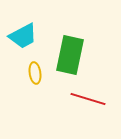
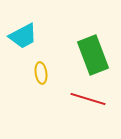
green rectangle: moved 23 px right; rotated 33 degrees counterclockwise
yellow ellipse: moved 6 px right
